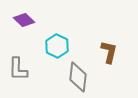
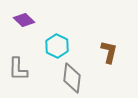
gray diamond: moved 6 px left, 1 px down
